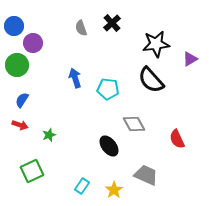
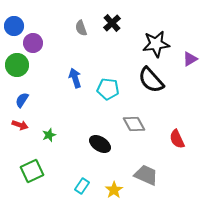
black ellipse: moved 9 px left, 2 px up; rotated 20 degrees counterclockwise
